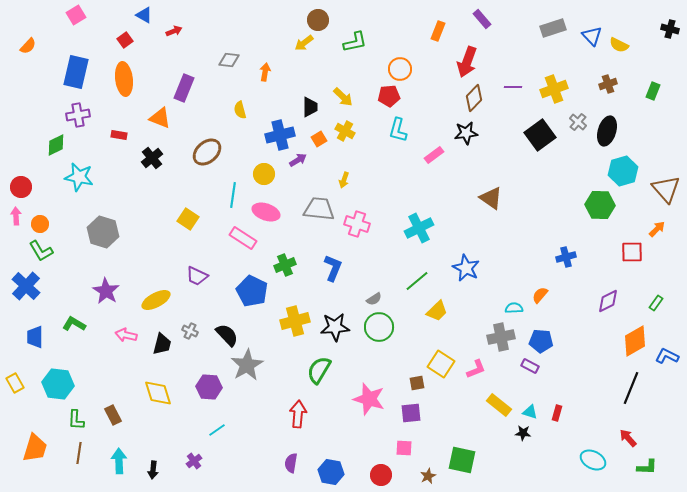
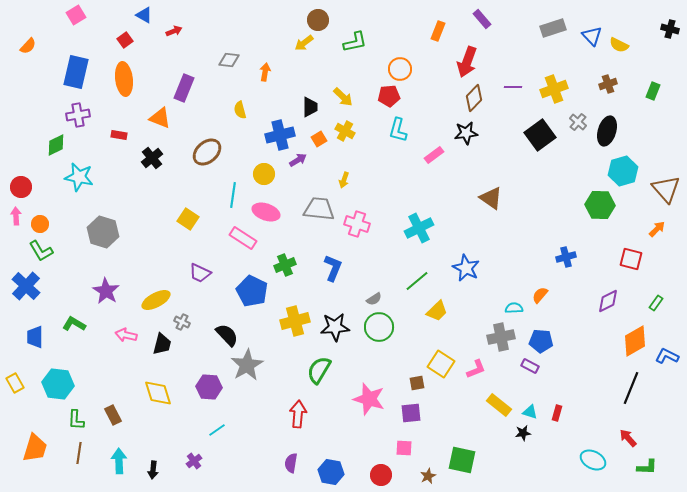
red square at (632, 252): moved 1 px left, 7 px down; rotated 15 degrees clockwise
purple trapezoid at (197, 276): moved 3 px right, 3 px up
gray cross at (190, 331): moved 8 px left, 9 px up
black star at (523, 433): rotated 14 degrees counterclockwise
